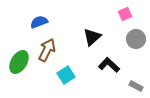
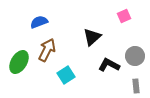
pink square: moved 1 px left, 2 px down
gray circle: moved 1 px left, 17 px down
black L-shape: rotated 15 degrees counterclockwise
gray rectangle: rotated 56 degrees clockwise
